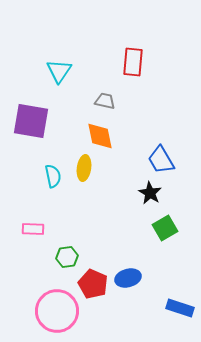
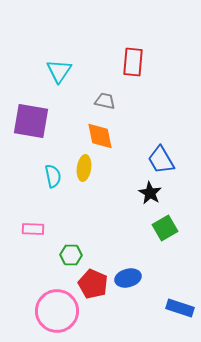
green hexagon: moved 4 px right, 2 px up; rotated 10 degrees clockwise
